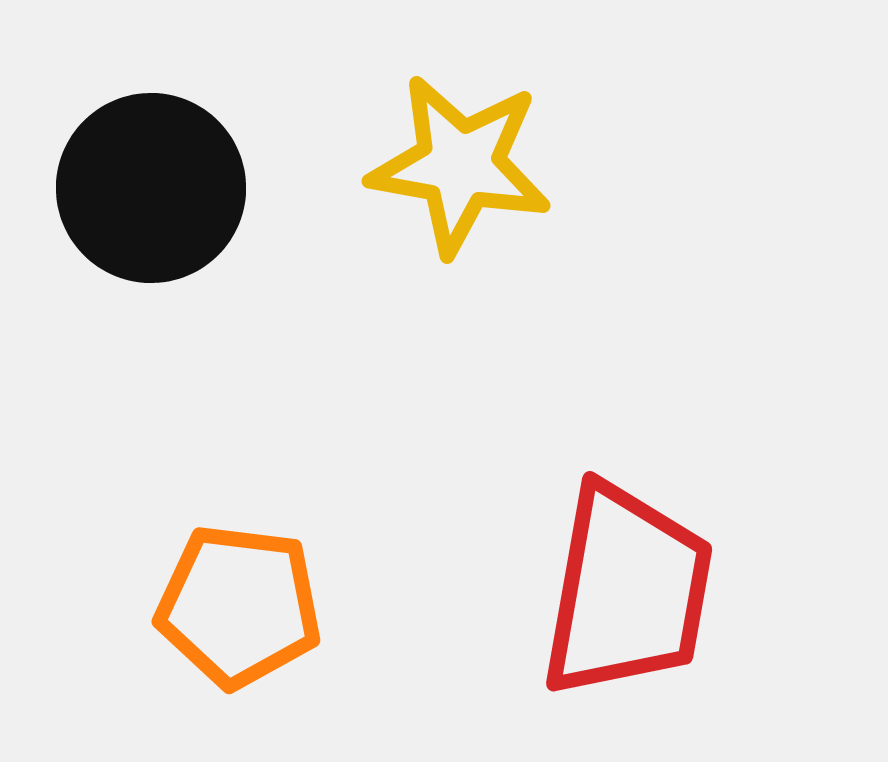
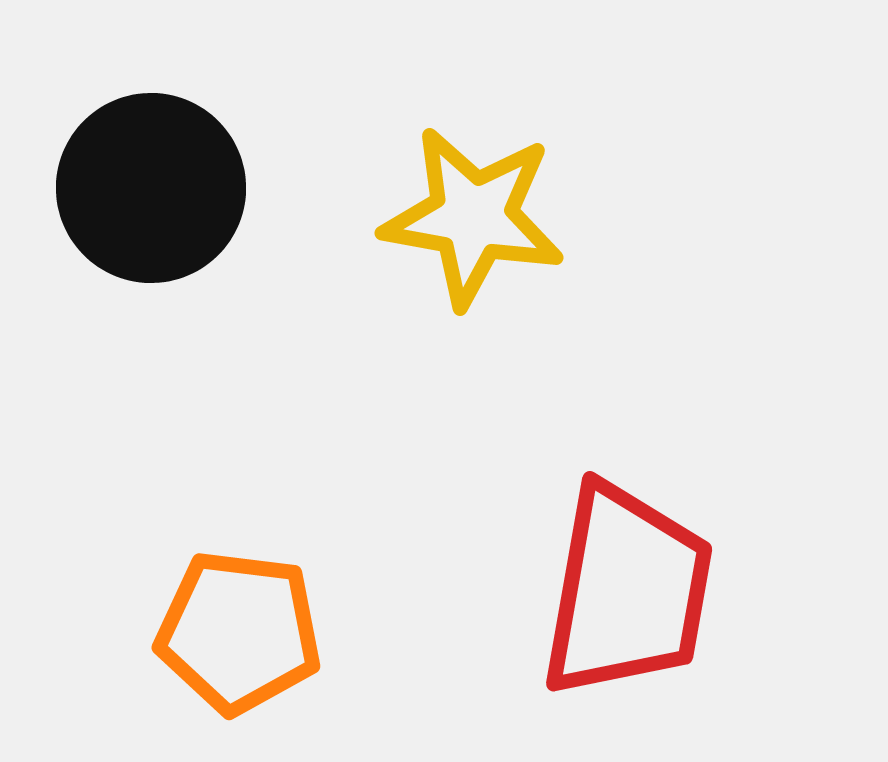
yellow star: moved 13 px right, 52 px down
orange pentagon: moved 26 px down
